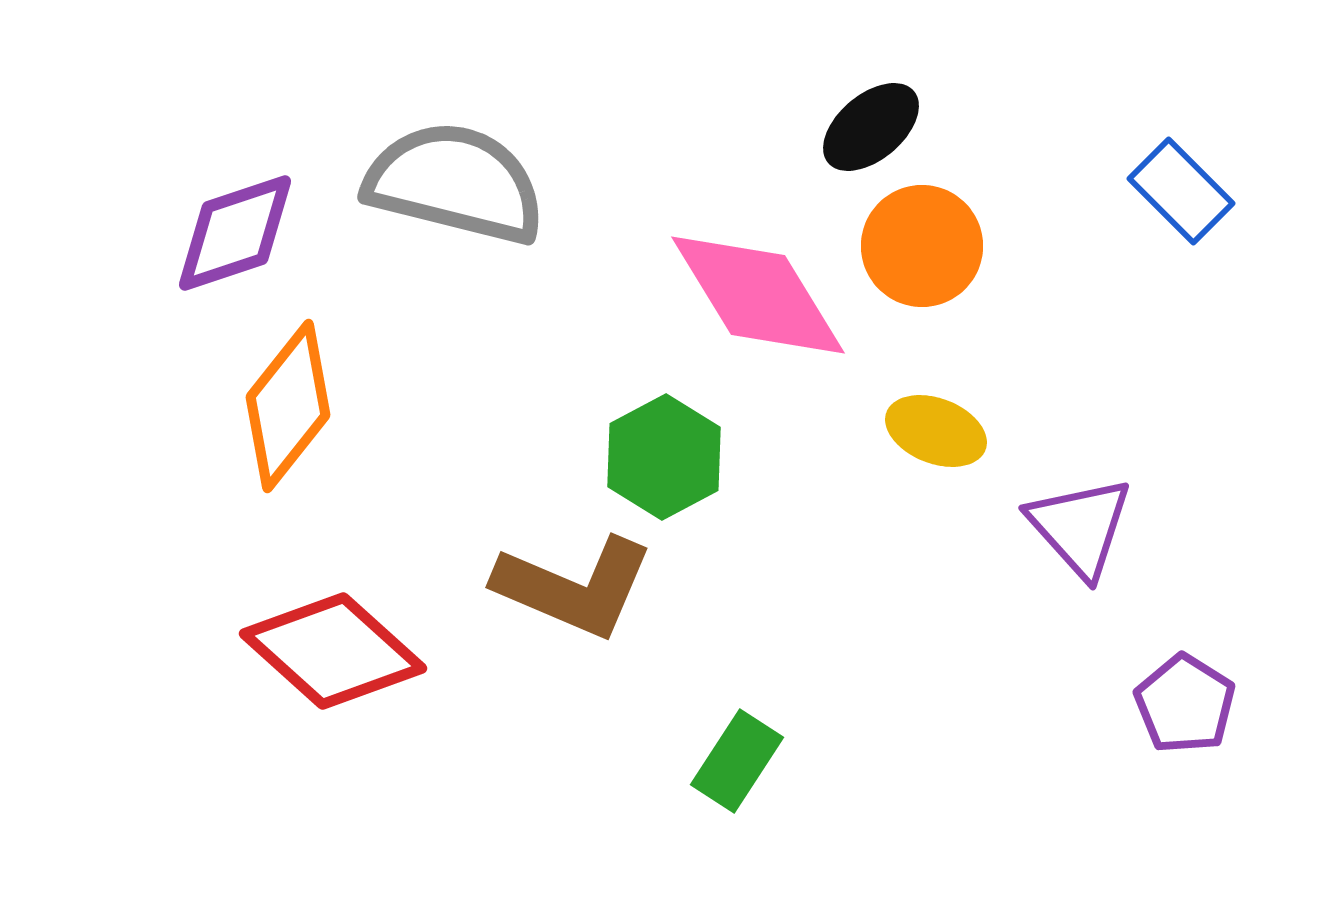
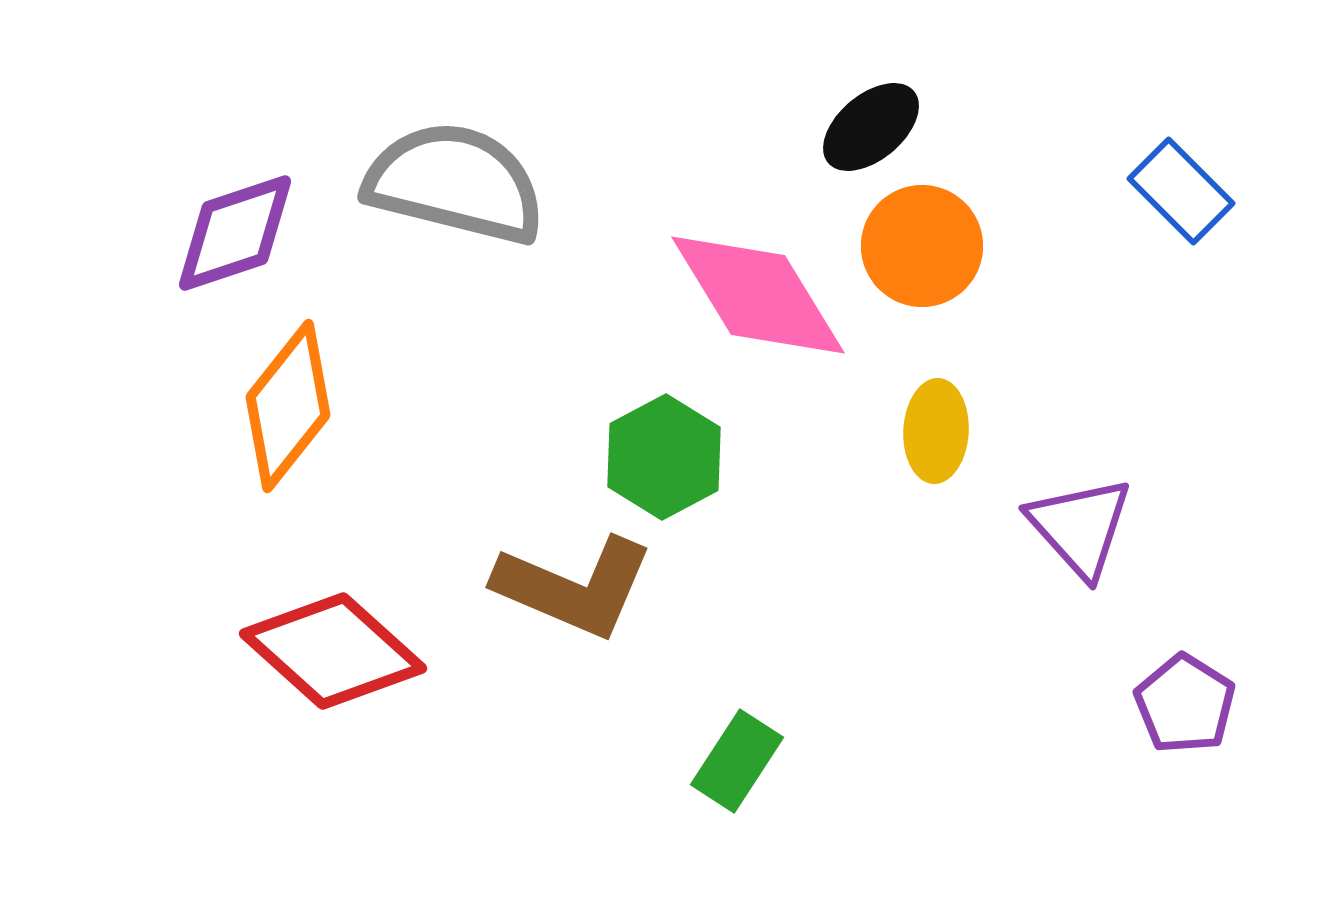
yellow ellipse: rotated 72 degrees clockwise
